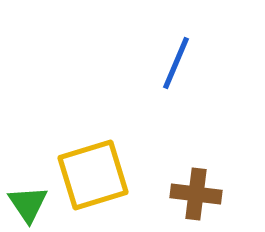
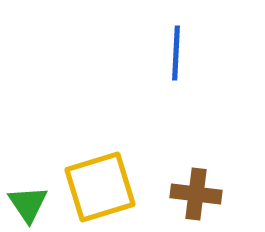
blue line: moved 10 px up; rotated 20 degrees counterclockwise
yellow square: moved 7 px right, 12 px down
